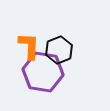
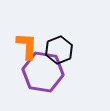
orange L-shape: moved 2 px left
